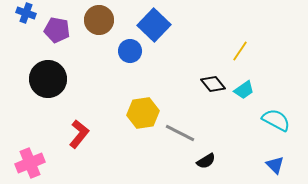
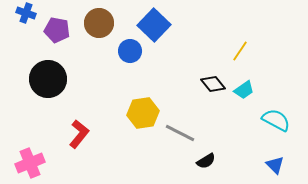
brown circle: moved 3 px down
